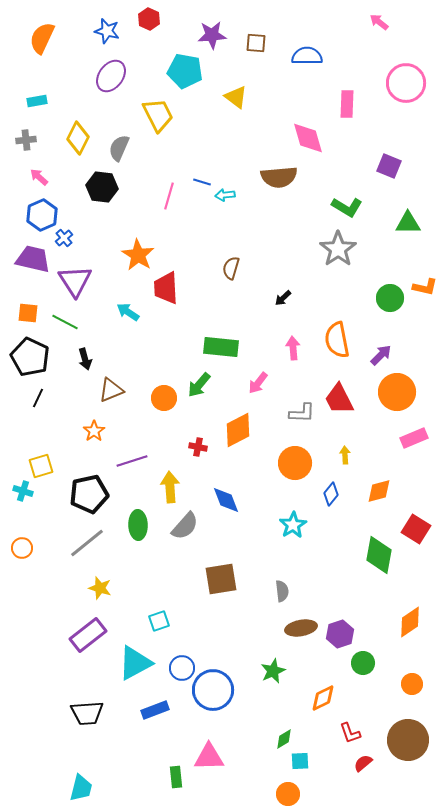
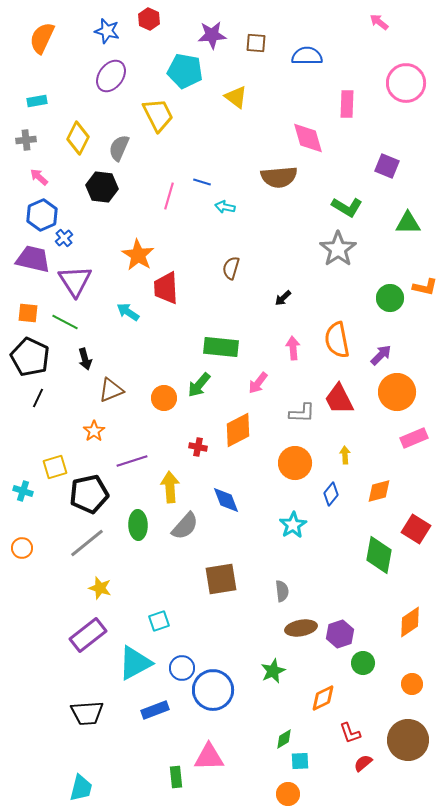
purple square at (389, 166): moved 2 px left
cyan arrow at (225, 195): moved 12 px down; rotated 18 degrees clockwise
yellow square at (41, 466): moved 14 px right, 1 px down
